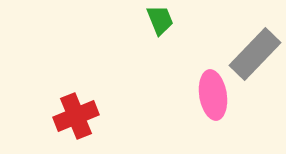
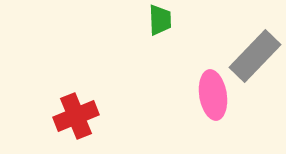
green trapezoid: rotated 20 degrees clockwise
gray rectangle: moved 2 px down
